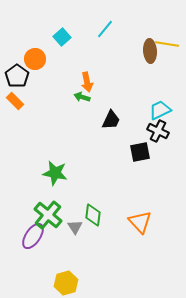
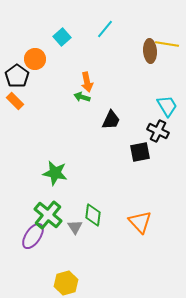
cyan trapezoid: moved 7 px right, 4 px up; rotated 85 degrees clockwise
